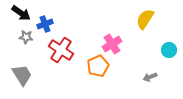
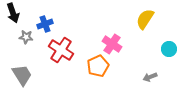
black arrow: moved 8 px left; rotated 36 degrees clockwise
pink cross: rotated 24 degrees counterclockwise
cyan circle: moved 1 px up
